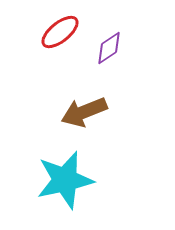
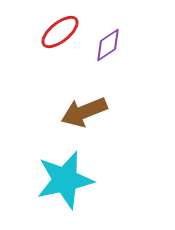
purple diamond: moved 1 px left, 3 px up
